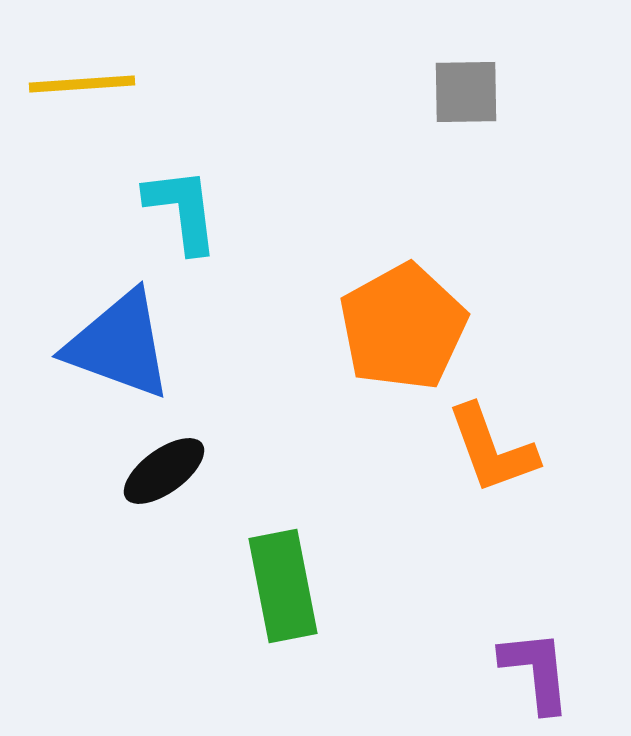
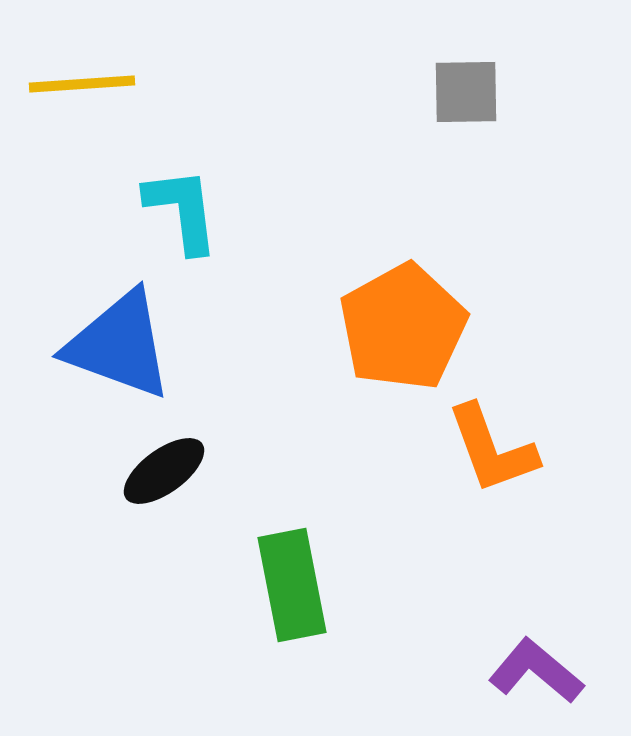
green rectangle: moved 9 px right, 1 px up
purple L-shape: rotated 44 degrees counterclockwise
